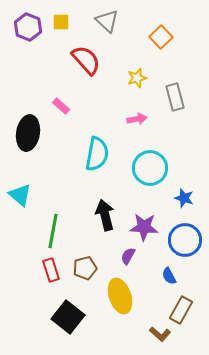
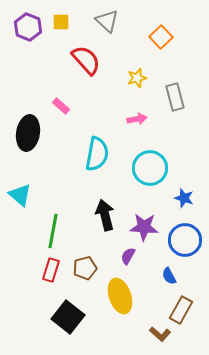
red rectangle: rotated 35 degrees clockwise
